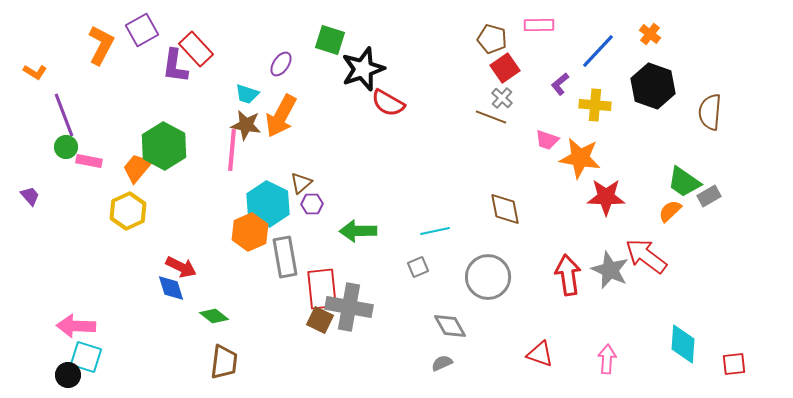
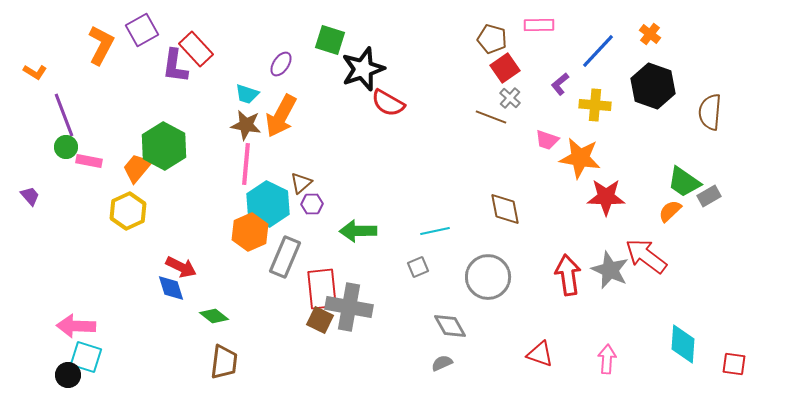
gray cross at (502, 98): moved 8 px right
pink line at (232, 150): moved 14 px right, 14 px down
gray rectangle at (285, 257): rotated 33 degrees clockwise
red square at (734, 364): rotated 15 degrees clockwise
